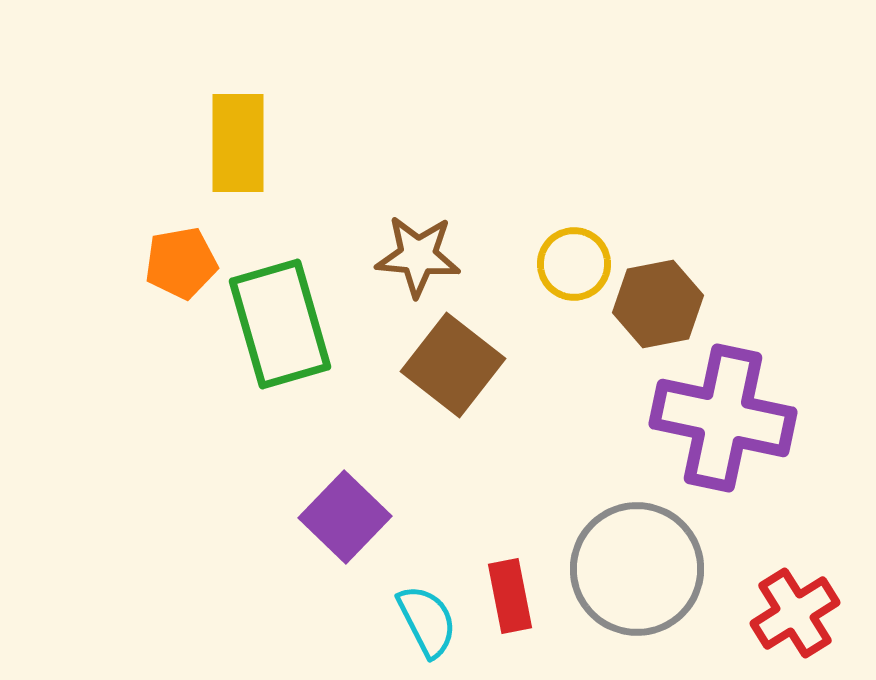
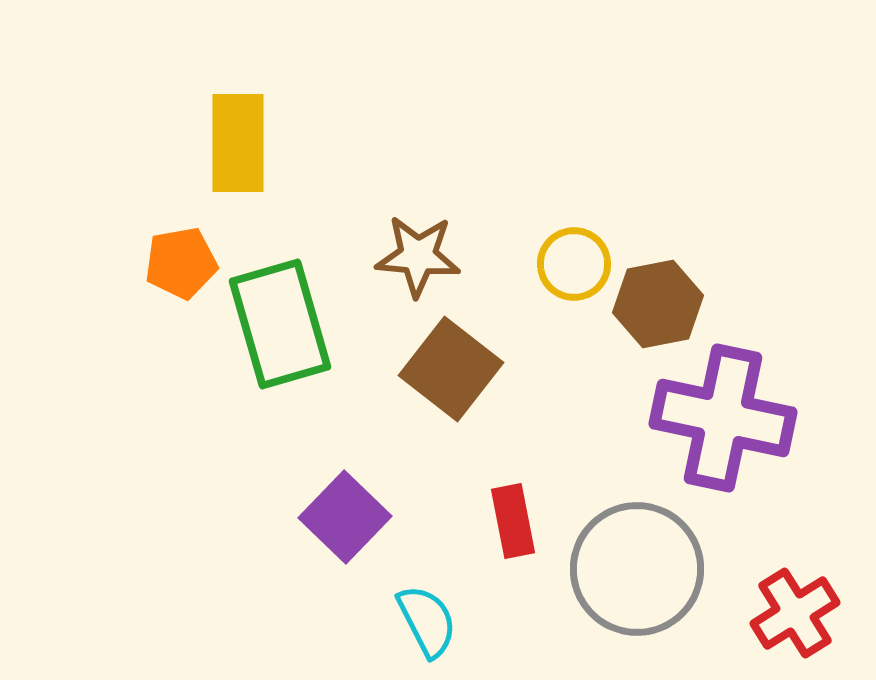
brown square: moved 2 px left, 4 px down
red rectangle: moved 3 px right, 75 px up
